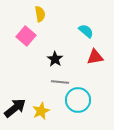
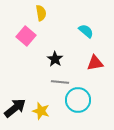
yellow semicircle: moved 1 px right, 1 px up
red triangle: moved 6 px down
yellow star: rotated 30 degrees counterclockwise
